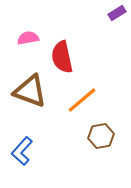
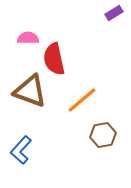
purple rectangle: moved 3 px left
pink semicircle: rotated 10 degrees clockwise
red semicircle: moved 8 px left, 2 px down
brown hexagon: moved 2 px right, 1 px up
blue L-shape: moved 1 px left, 1 px up
